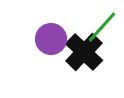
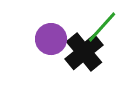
black cross: rotated 6 degrees clockwise
